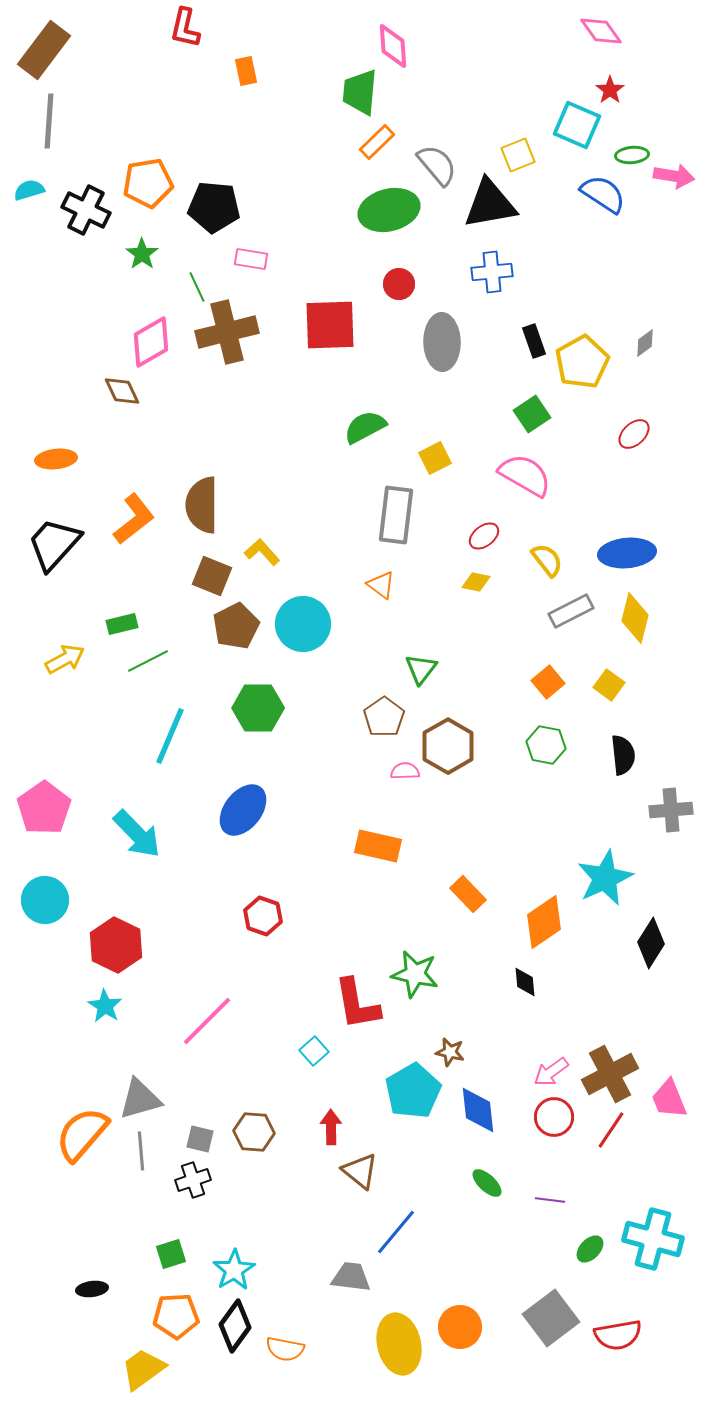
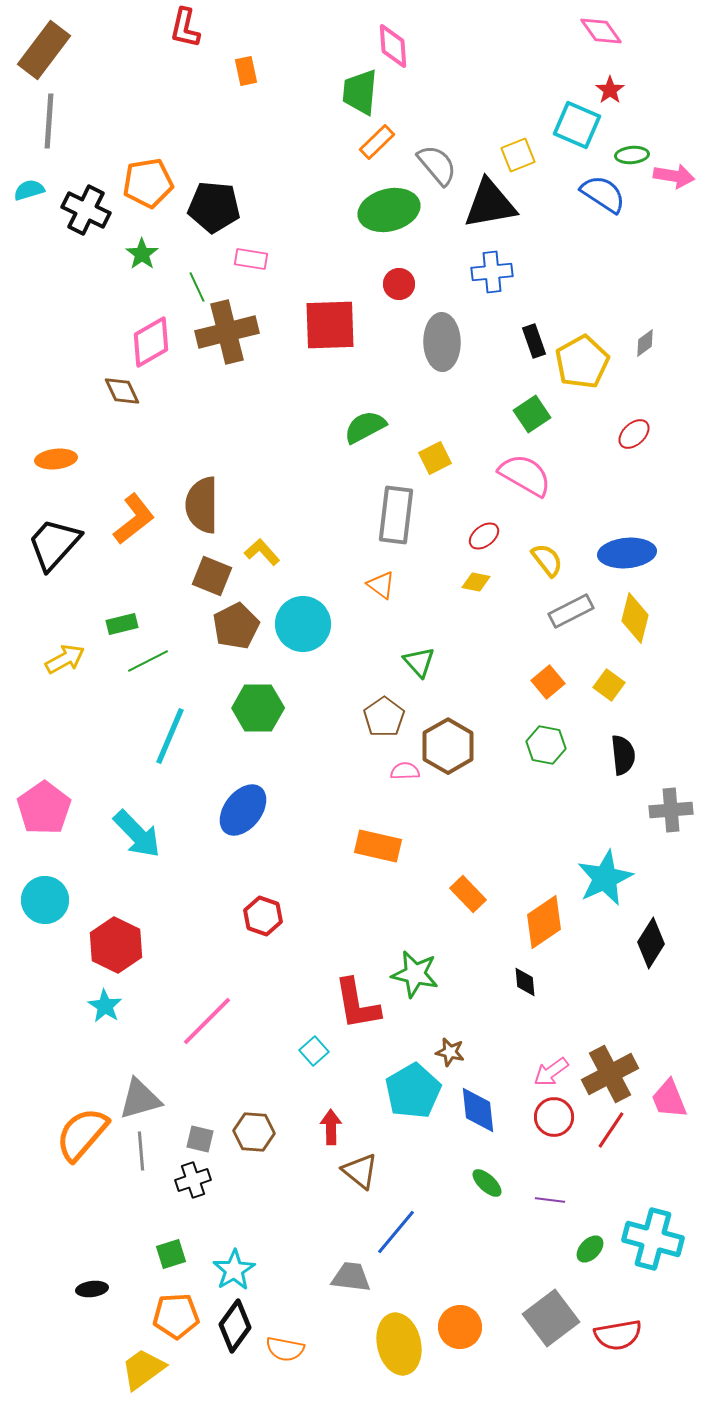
green triangle at (421, 669): moved 2 px left, 7 px up; rotated 20 degrees counterclockwise
